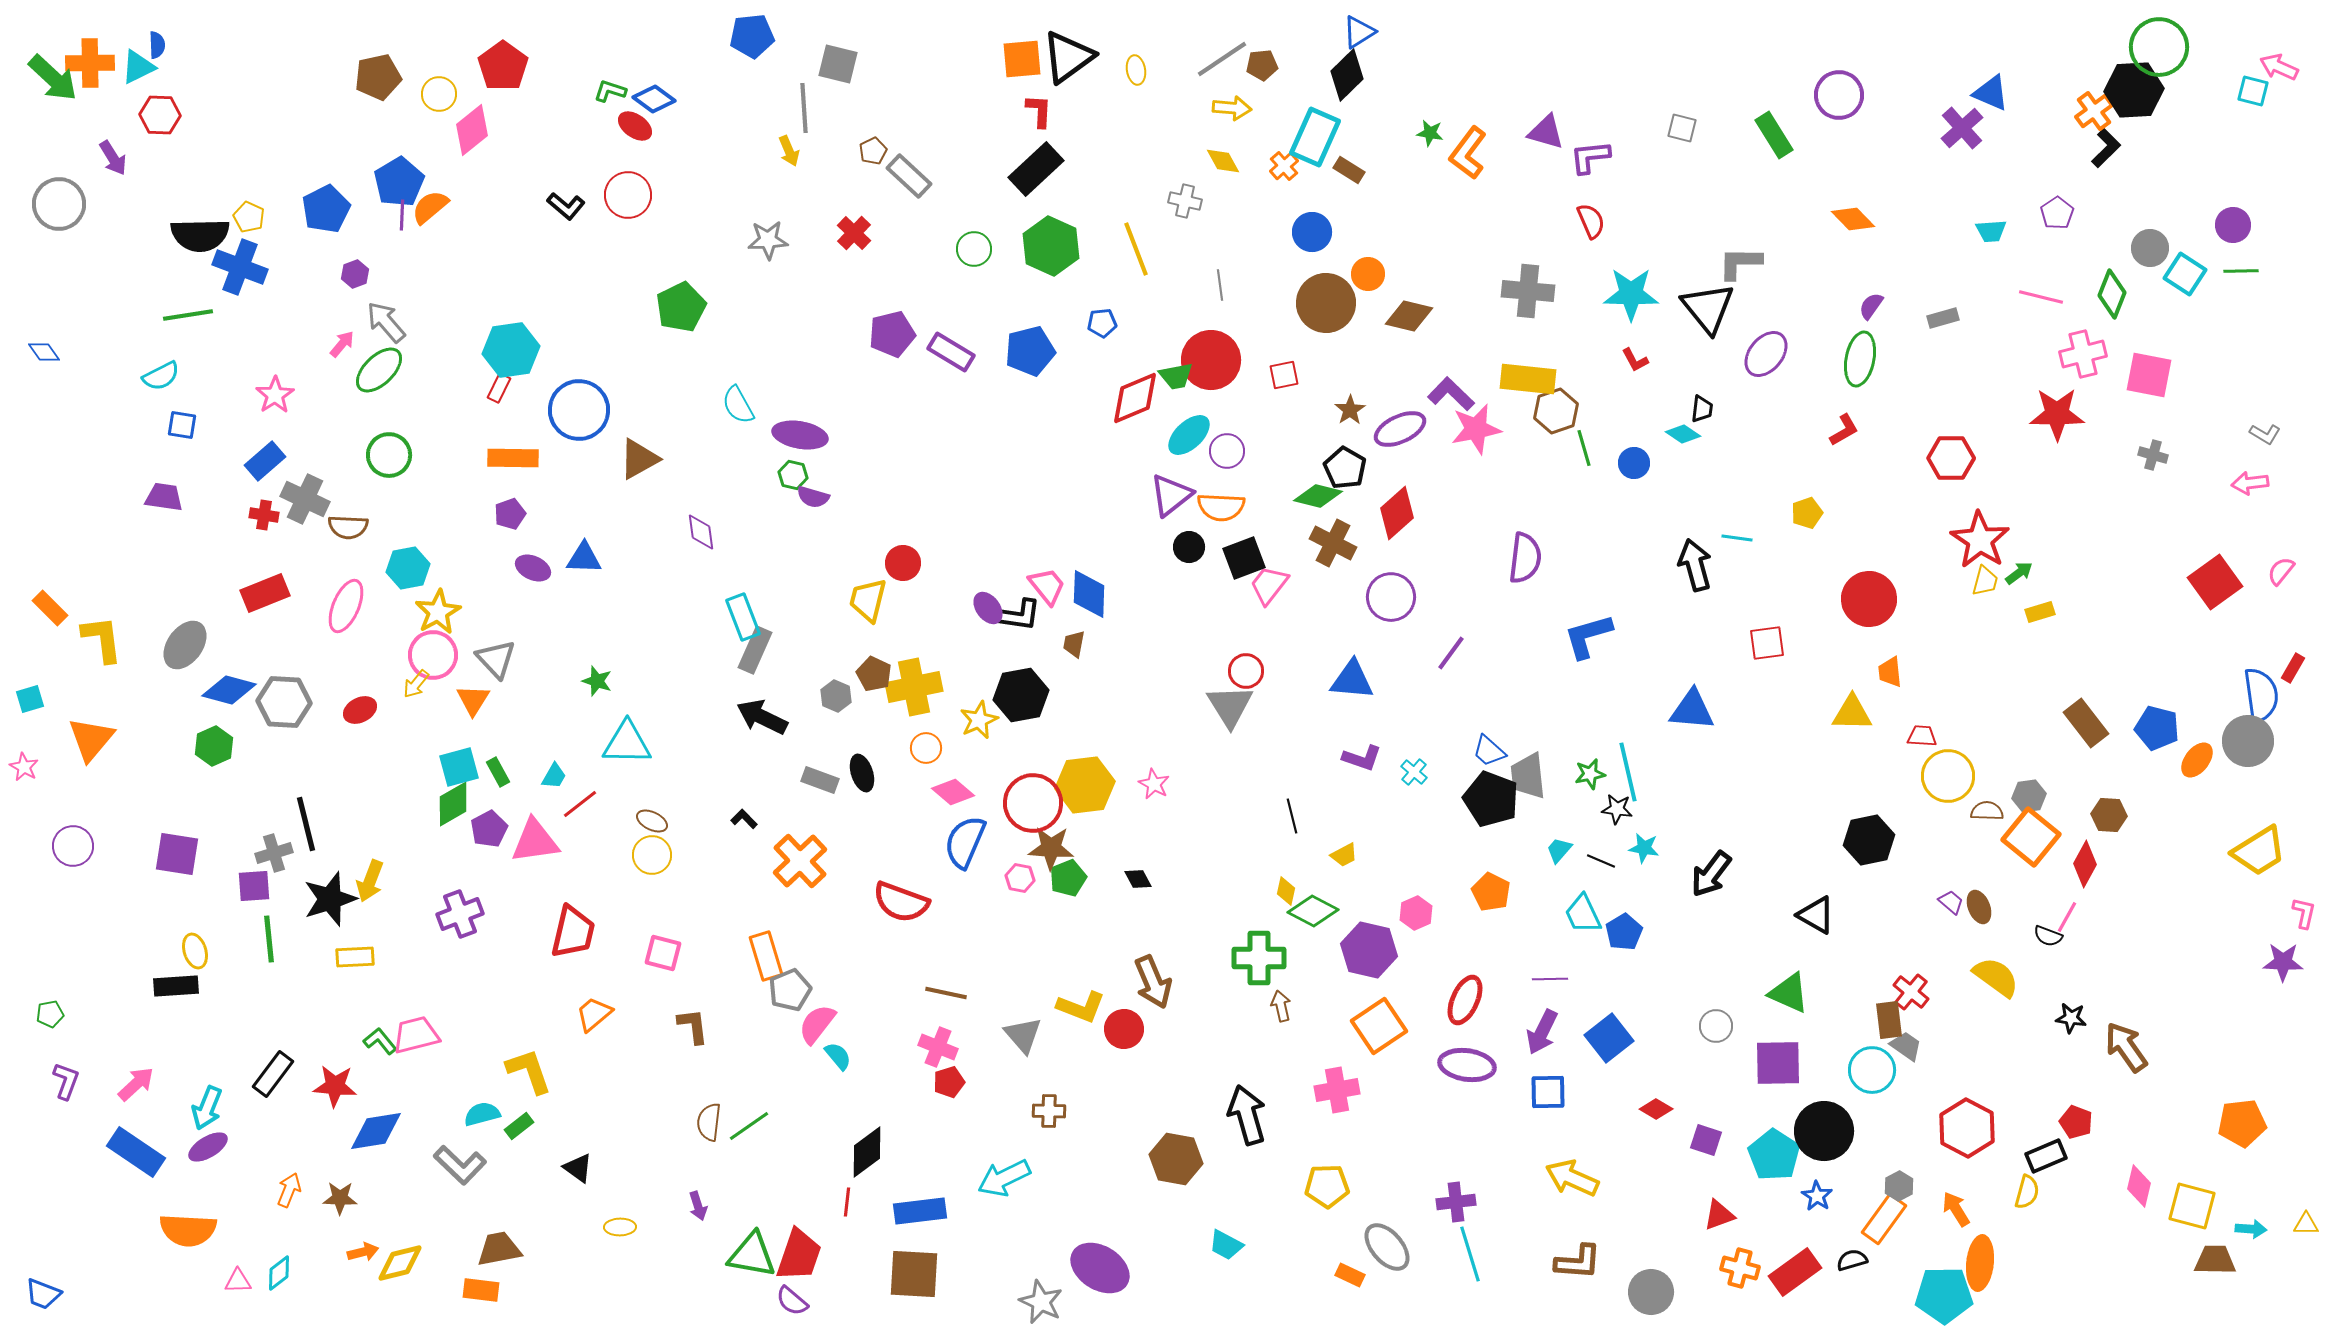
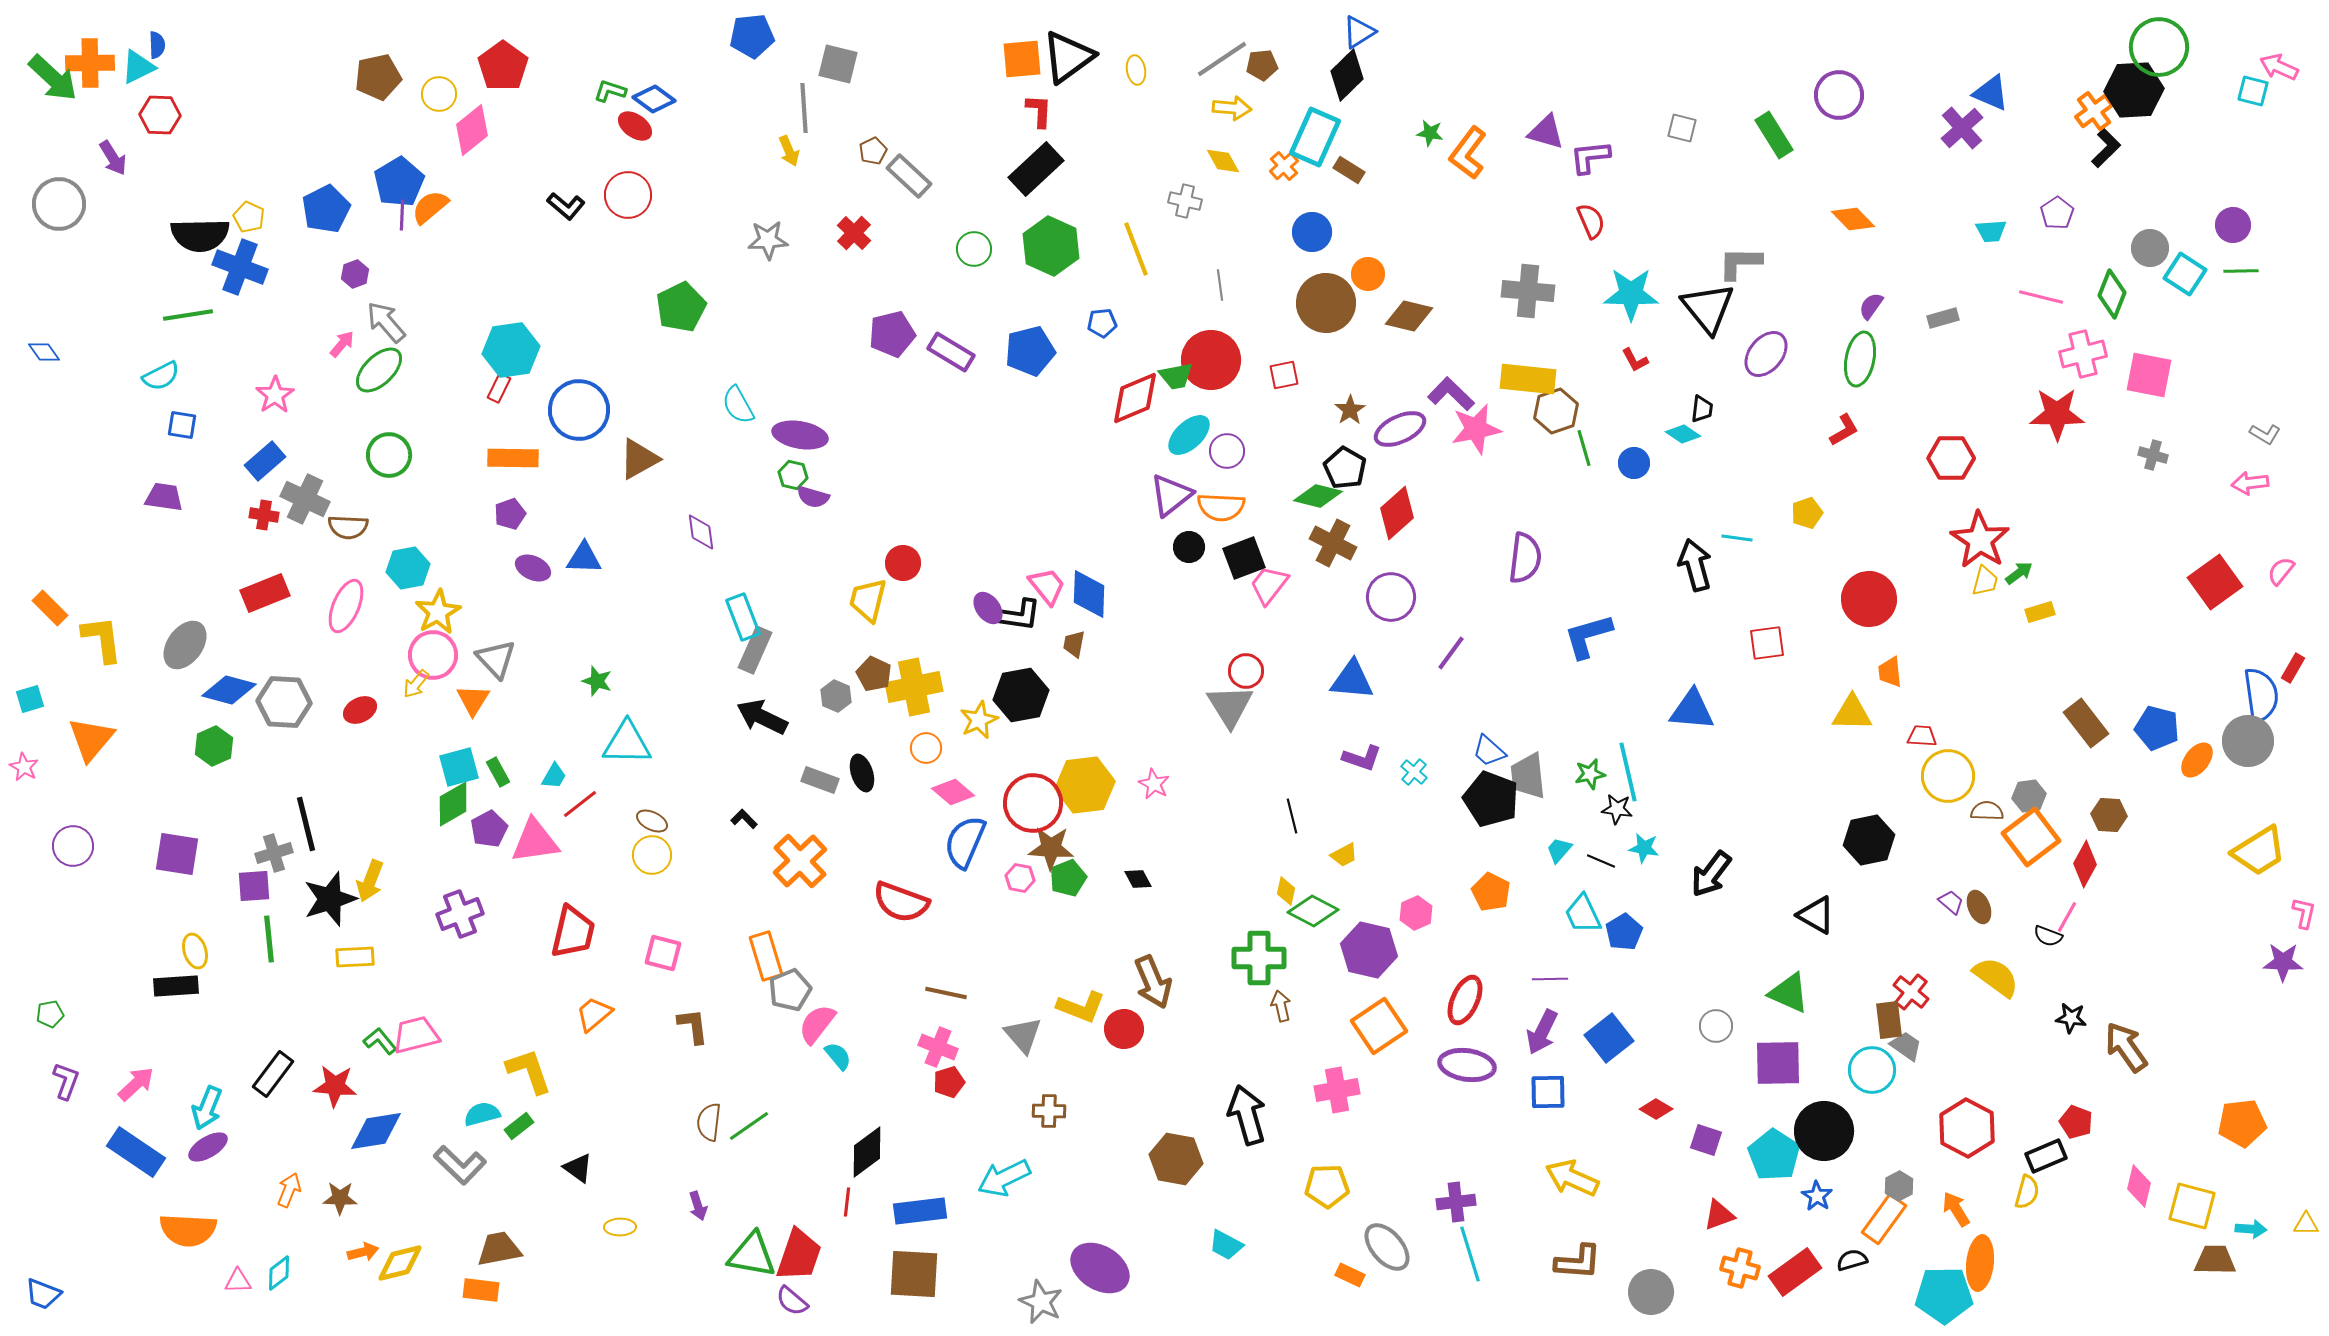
orange square at (2031, 837): rotated 14 degrees clockwise
